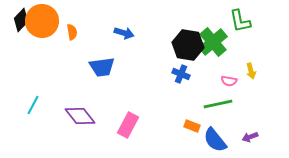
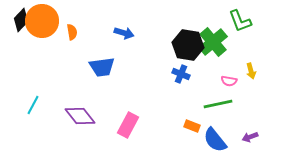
green L-shape: rotated 10 degrees counterclockwise
